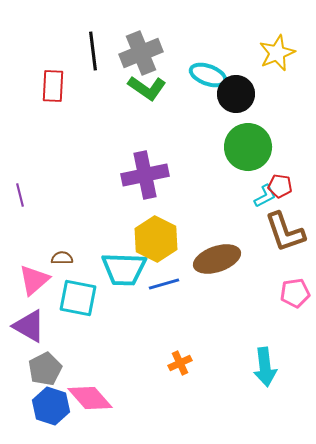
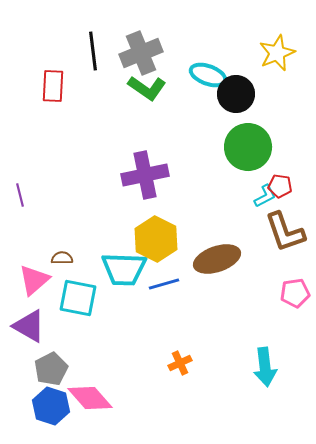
gray pentagon: moved 6 px right
